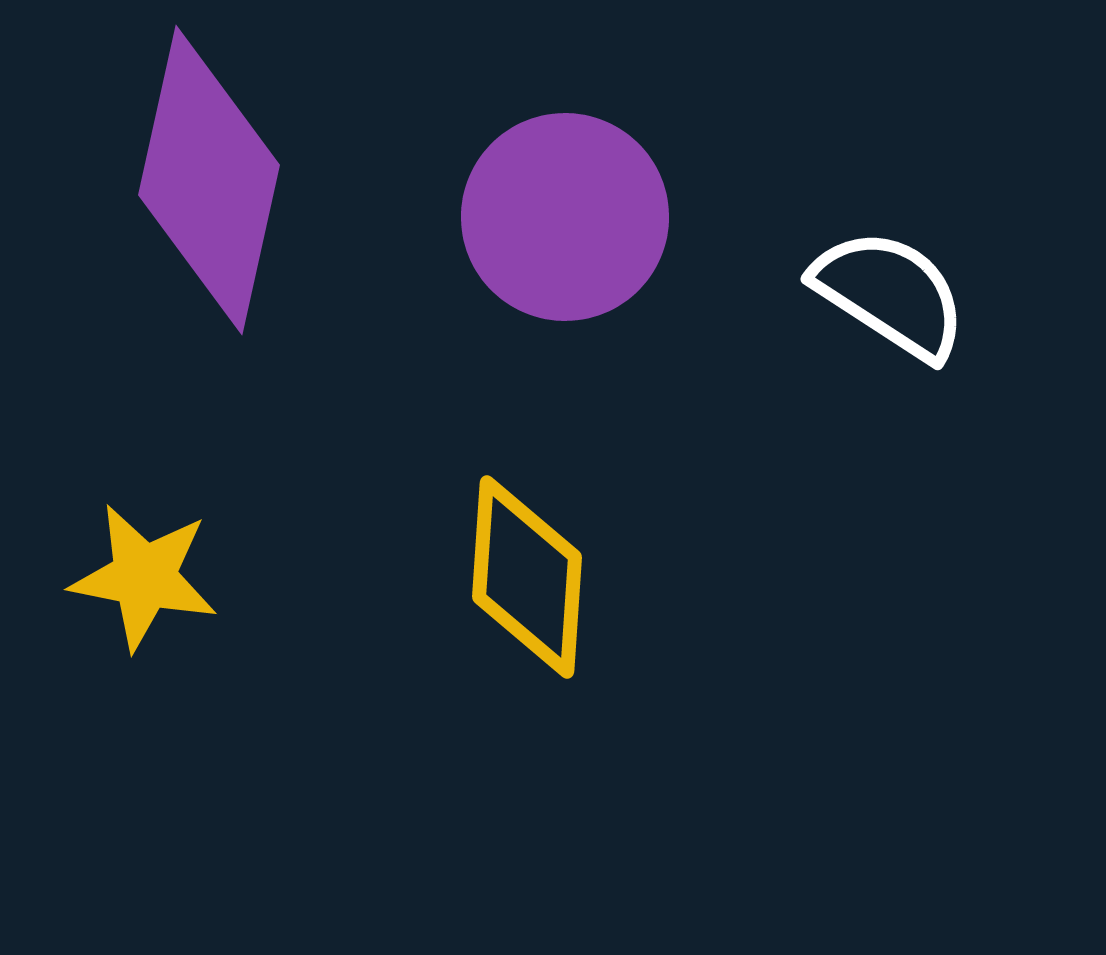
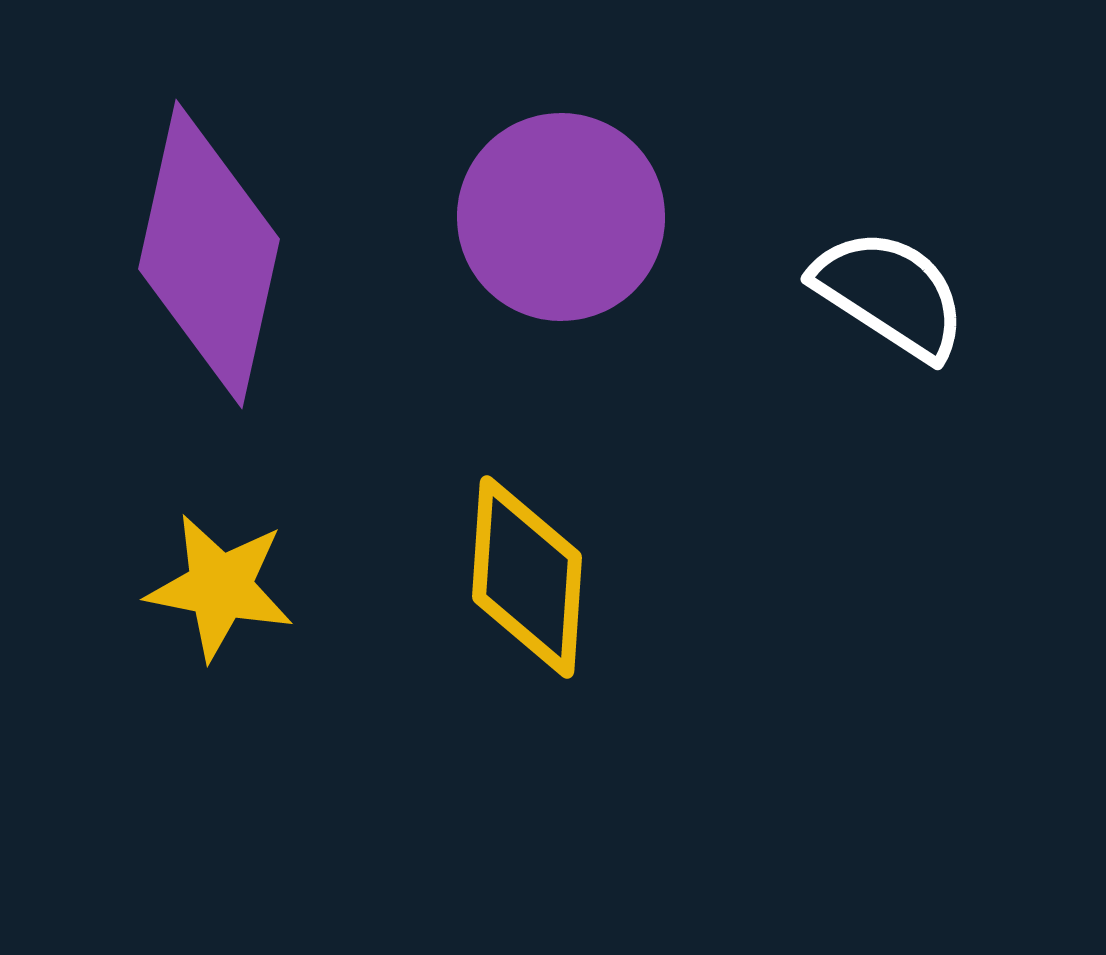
purple diamond: moved 74 px down
purple circle: moved 4 px left
yellow star: moved 76 px right, 10 px down
